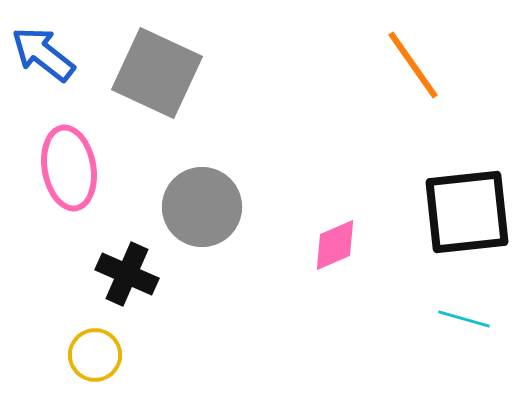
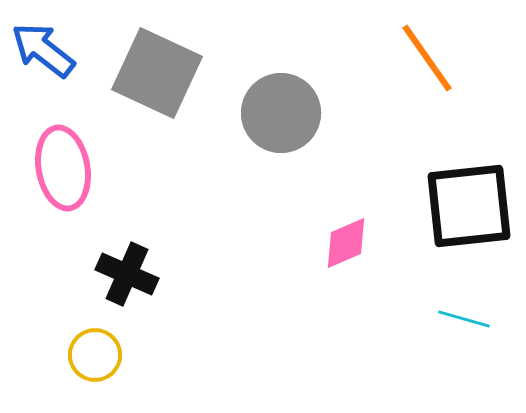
blue arrow: moved 4 px up
orange line: moved 14 px right, 7 px up
pink ellipse: moved 6 px left
gray circle: moved 79 px right, 94 px up
black square: moved 2 px right, 6 px up
pink diamond: moved 11 px right, 2 px up
